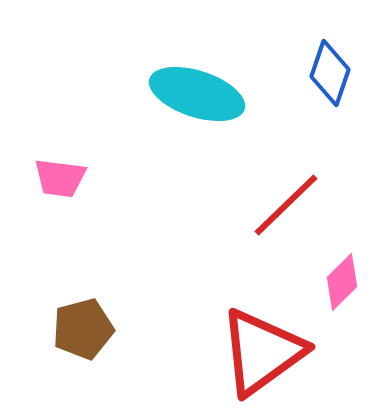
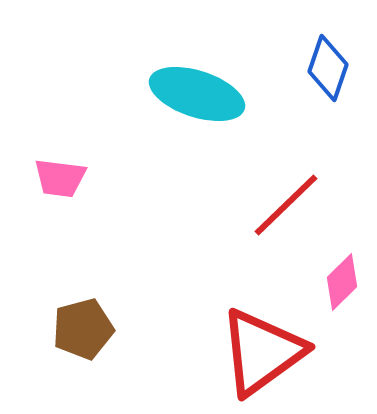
blue diamond: moved 2 px left, 5 px up
